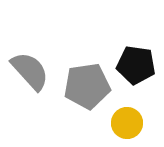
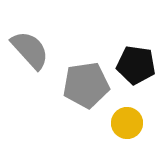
gray semicircle: moved 21 px up
gray pentagon: moved 1 px left, 1 px up
